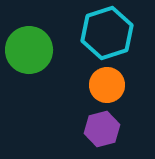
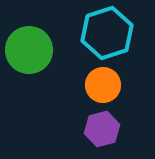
orange circle: moved 4 px left
